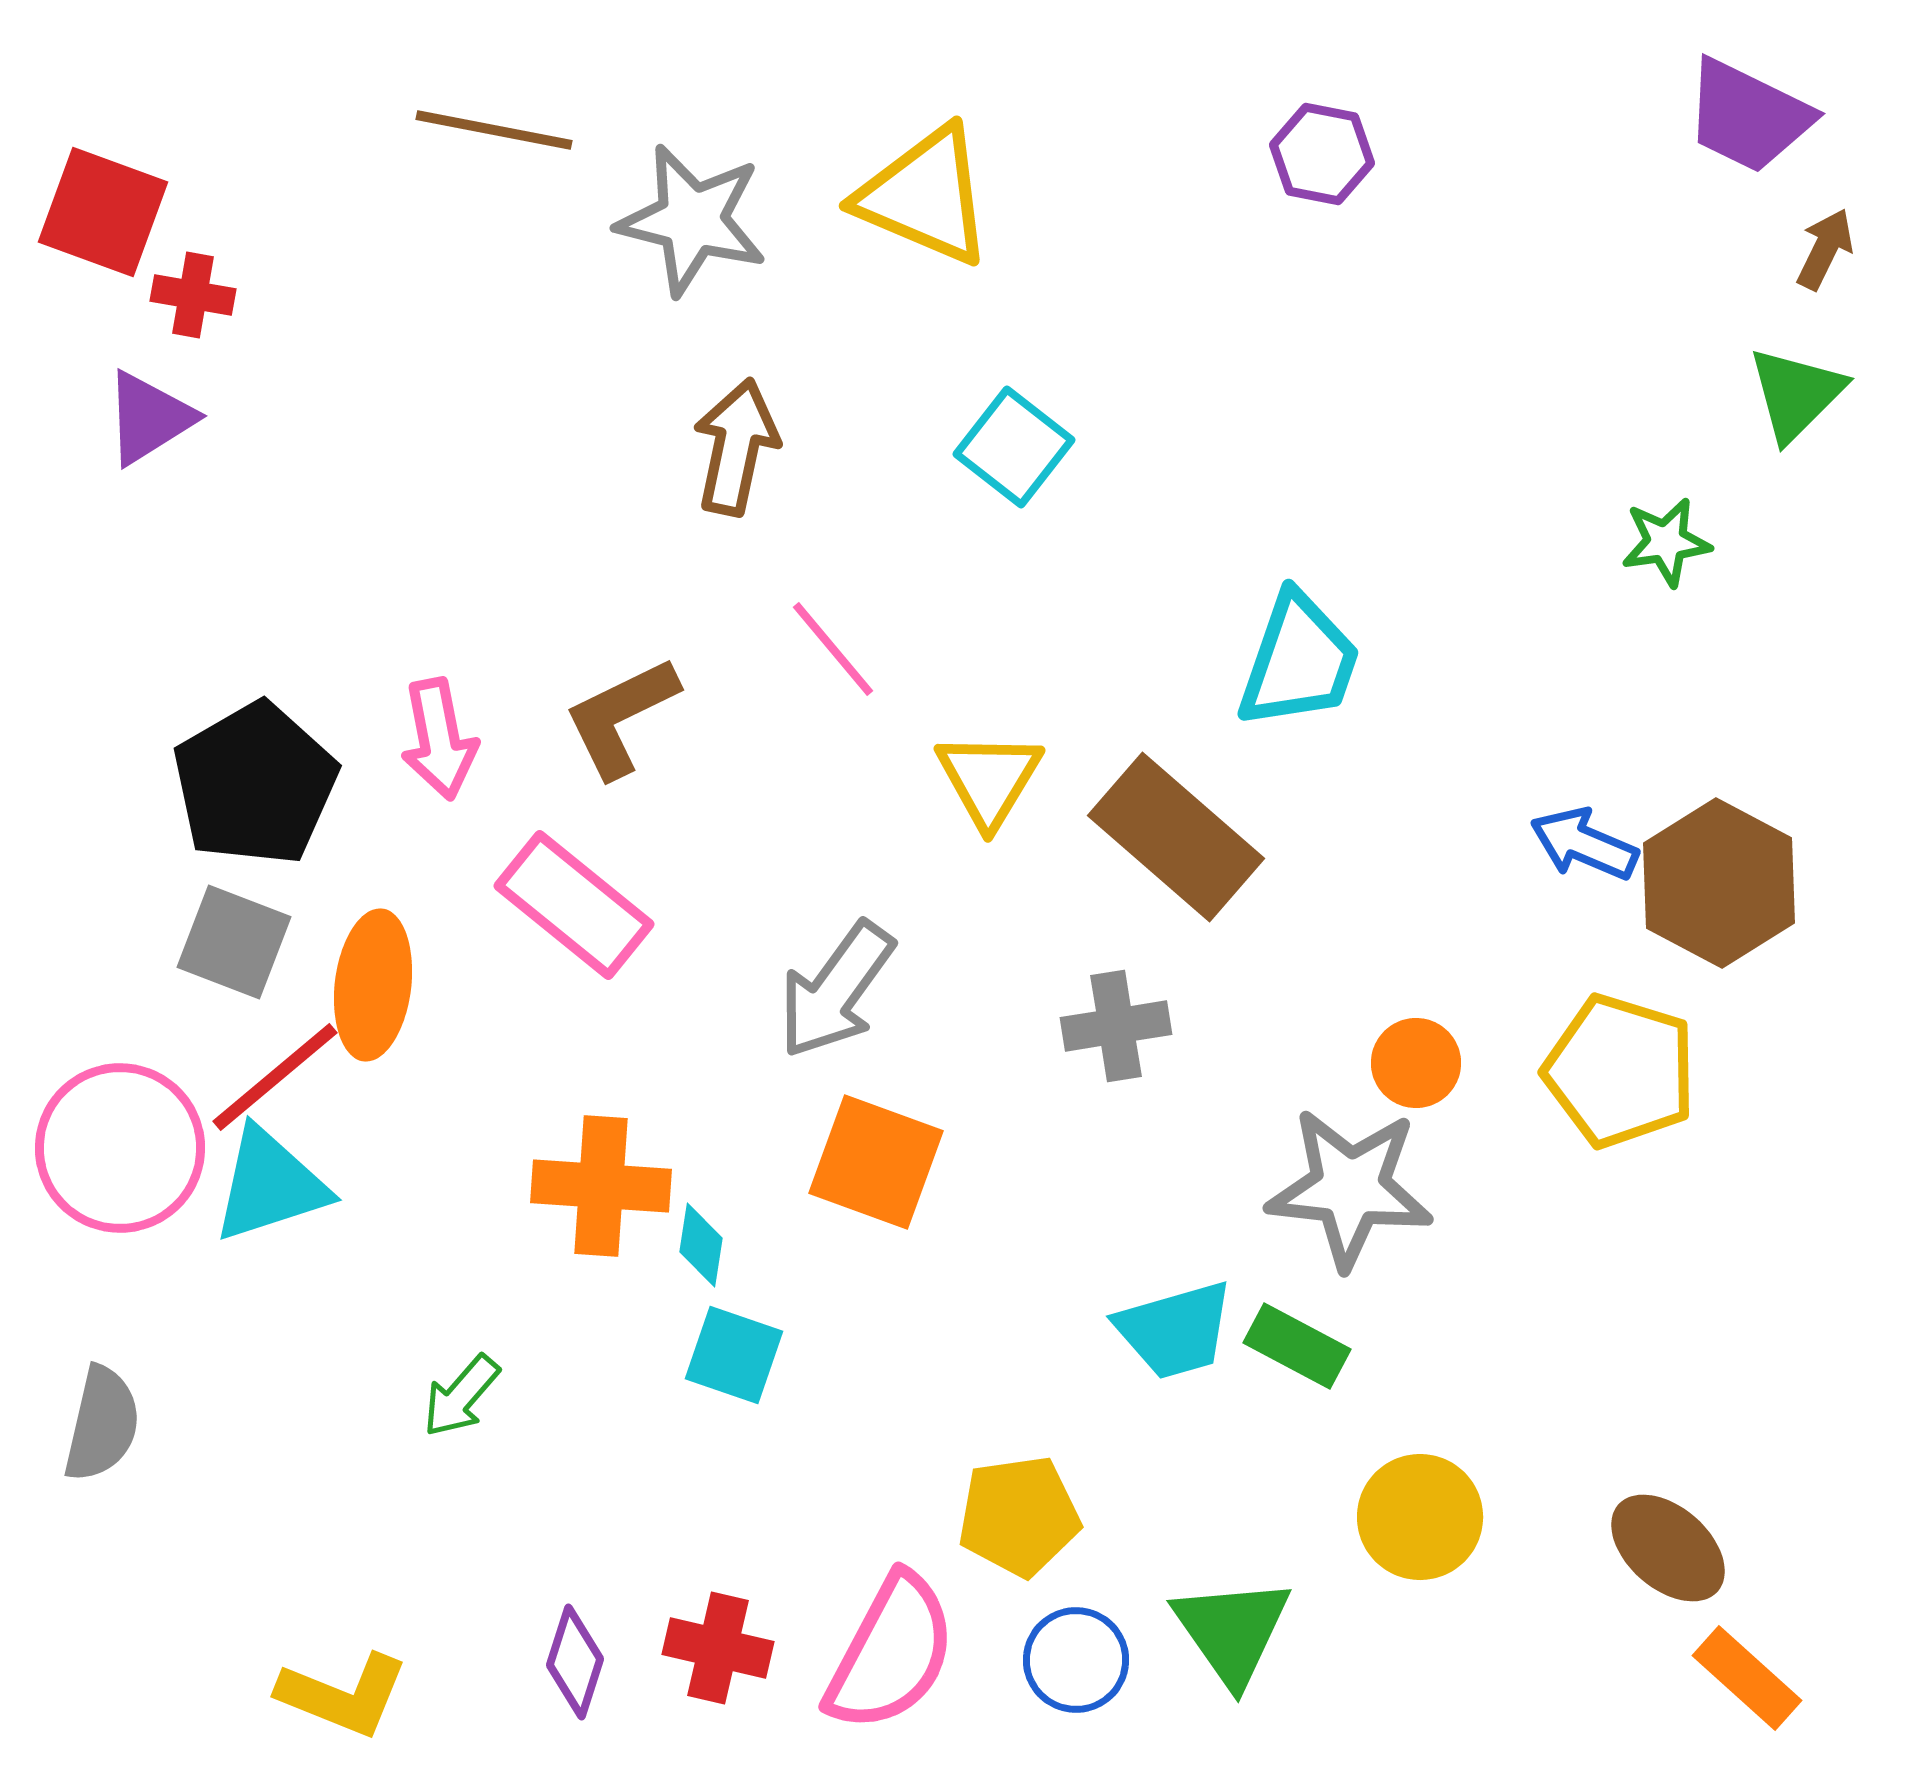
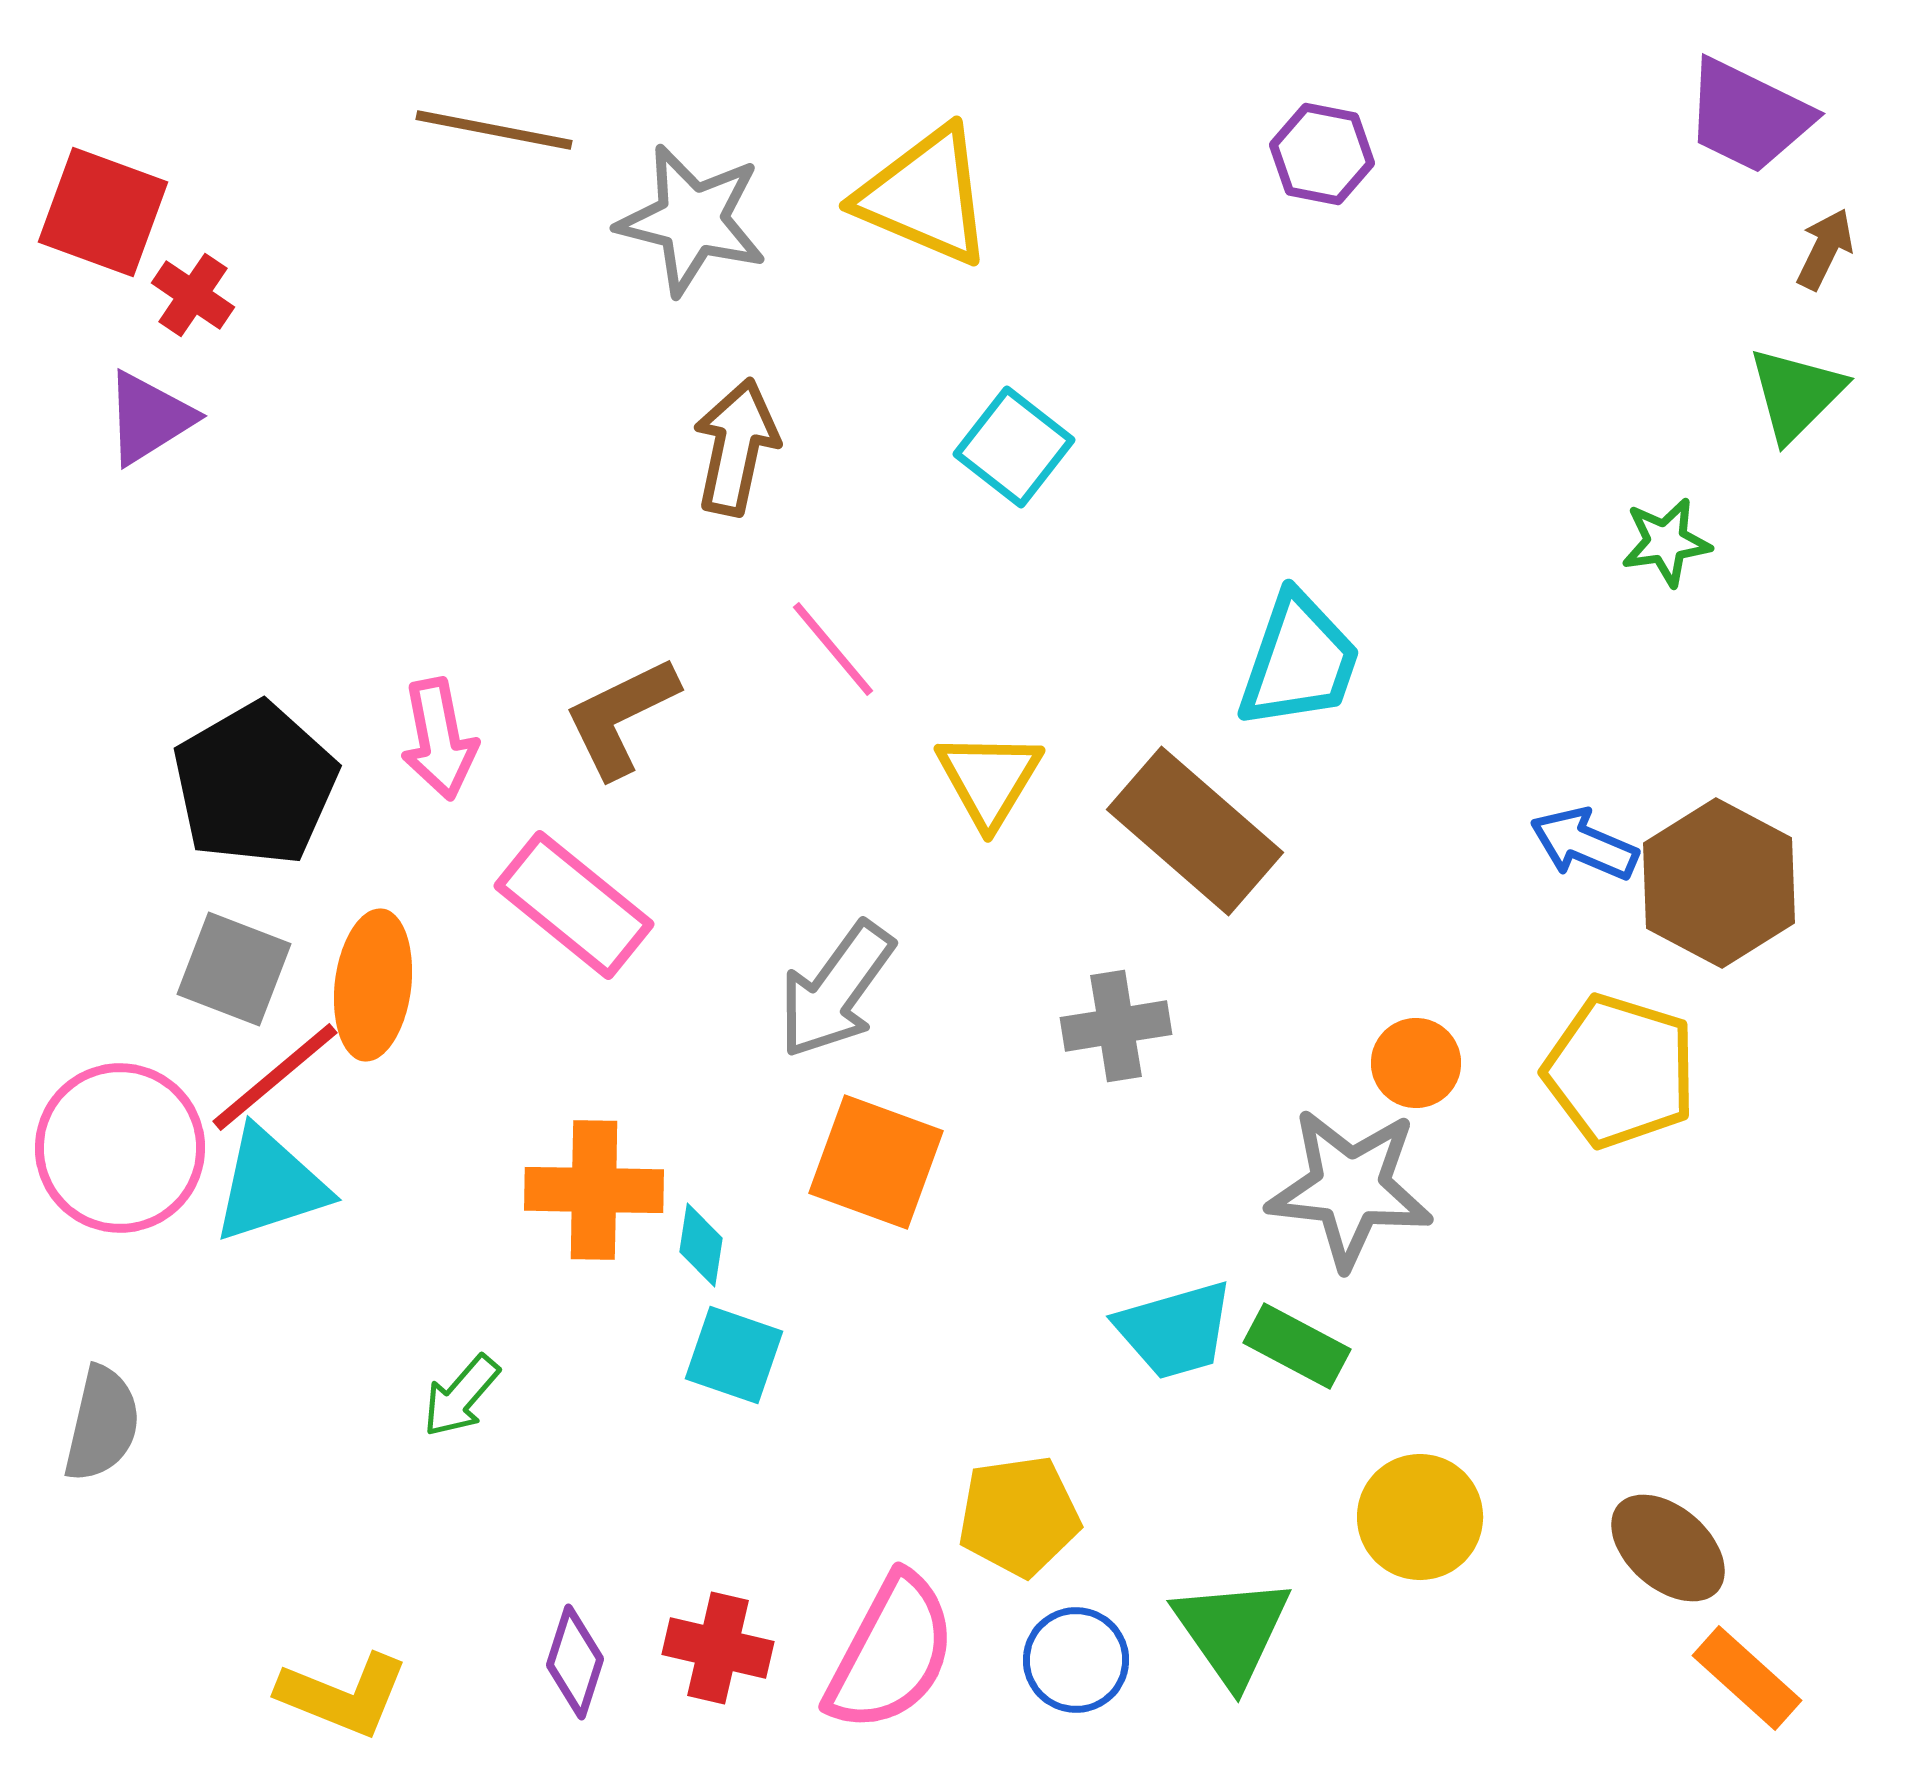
red cross at (193, 295): rotated 24 degrees clockwise
brown rectangle at (1176, 837): moved 19 px right, 6 px up
gray square at (234, 942): moved 27 px down
orange cross at (601, 1186): moved 7 px left, 4 px down; rotated 3 degrees counterclockwise
